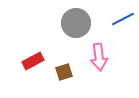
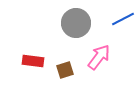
pink arrow: rotated 136 degrees counterclockwise
red rectangle: rotated 35 degrees clockwise
brown square: moved 1 px right, 2 px up
